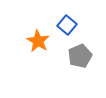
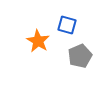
blue square: rotated 24 degrees counterclockwise
